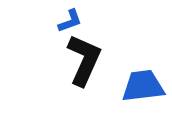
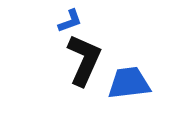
blue trapezoid: moved 14 px left, 3 px up
